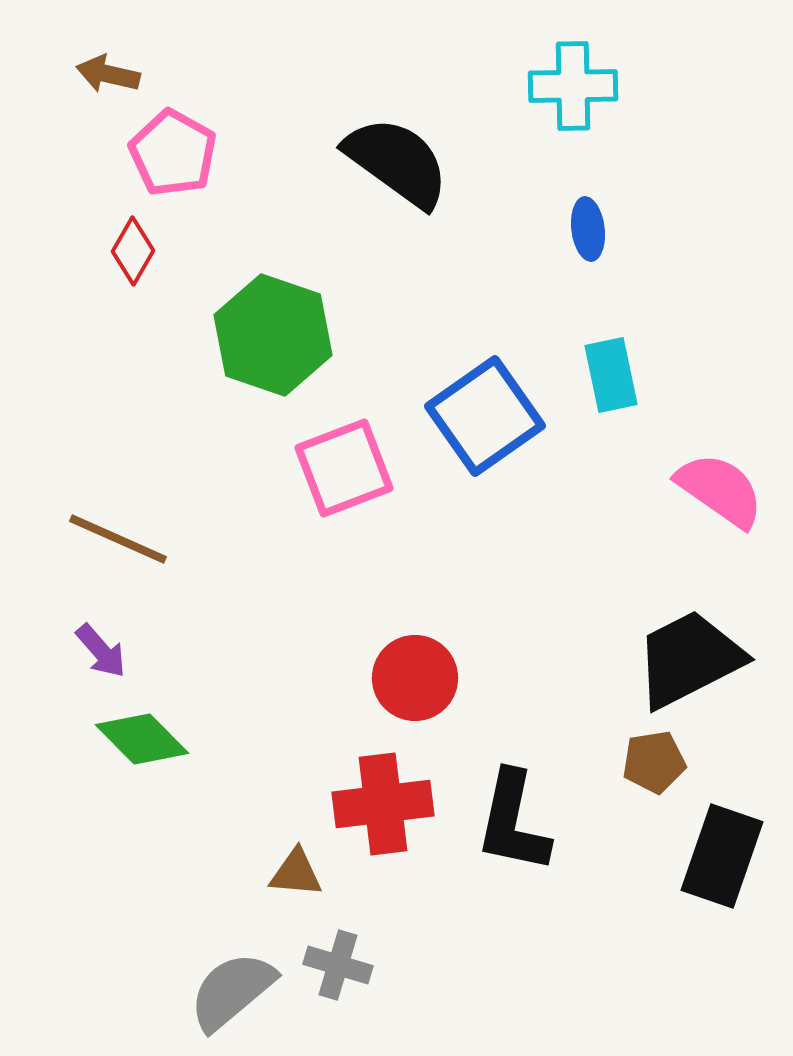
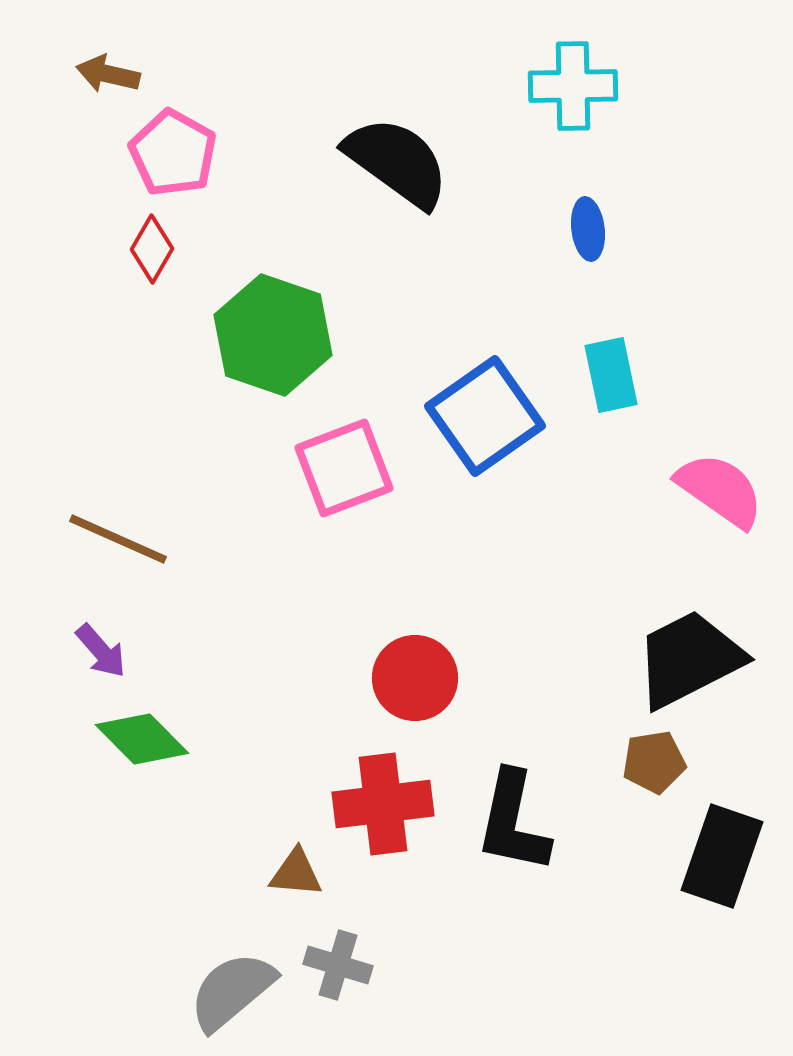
red diamond: moved 19 px right, 2 px up
